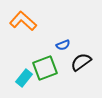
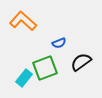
blue semicircle: moved 4 px left, 2 px up
